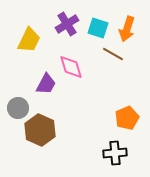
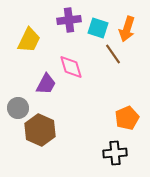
purple cross: moved 2 px right, 4 px up; rotated 25 degrees clockwise
brown line: rotated 25 degrees clockwise
